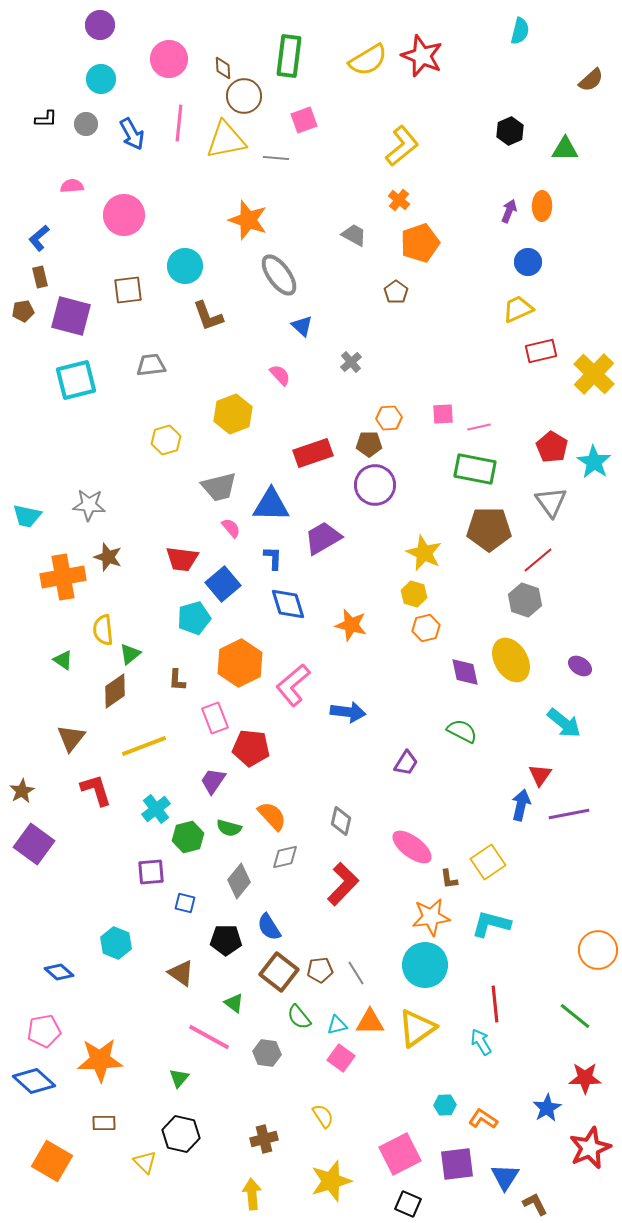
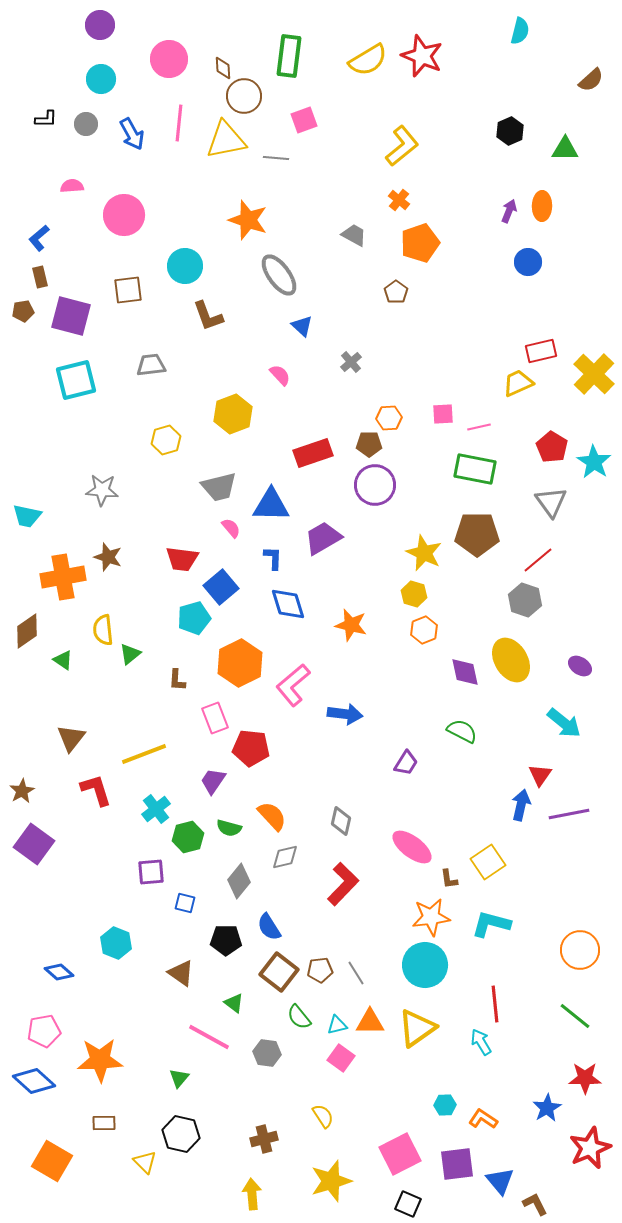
yellow trapezoid at (518, 309): moved 74 px down
gray star at (89, 505): moved 13 px right, 15 px up
brown pentagon at (489, 529): moved 12 px left, 5 px down
blue square at (223, 584): moved 2 px left, 3 px down
orange hexagon at (426, 628): moved 2 px left, 2 px down; rotated 8 degrees counterclockwise
brown diamond at (115, 691): moved 88 px left, 60 px up
blue arrow at (348, 712): moved 3 px left, 2 px down
yellow line at (144, 746): moved 8 px down
orange circle at (598, 950): moved 18 px left
blue triangle at (505, 1177): moved 5 px left, 4 px down; rotated 12 degrees counterclockwise
